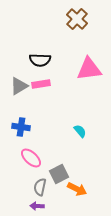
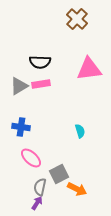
black semicircle: moved 2 px down
cyan semicircle: rotated 24 degrees clockwise
purple arrow: moved 3 px up; rotated 120 degrees clockwise
